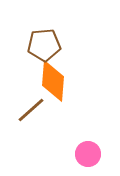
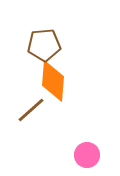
pink circle: moved 1 px left, 1 px down
